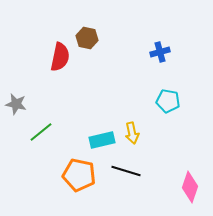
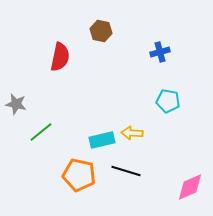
brown hexagon: moved 14 px right, 7 px up
yellow arrow: rotated 105 degrees clockwise
pink diamond: rotated 48 degrees clockwise
